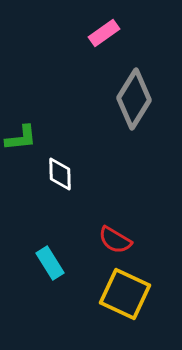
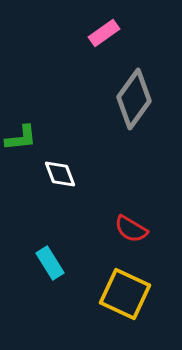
gray diamond: rotated 4 degrees clockwise
white diamond: rotated 20 degrees counterclockwise
red semicircle: moved 16 px right, 11 px up
